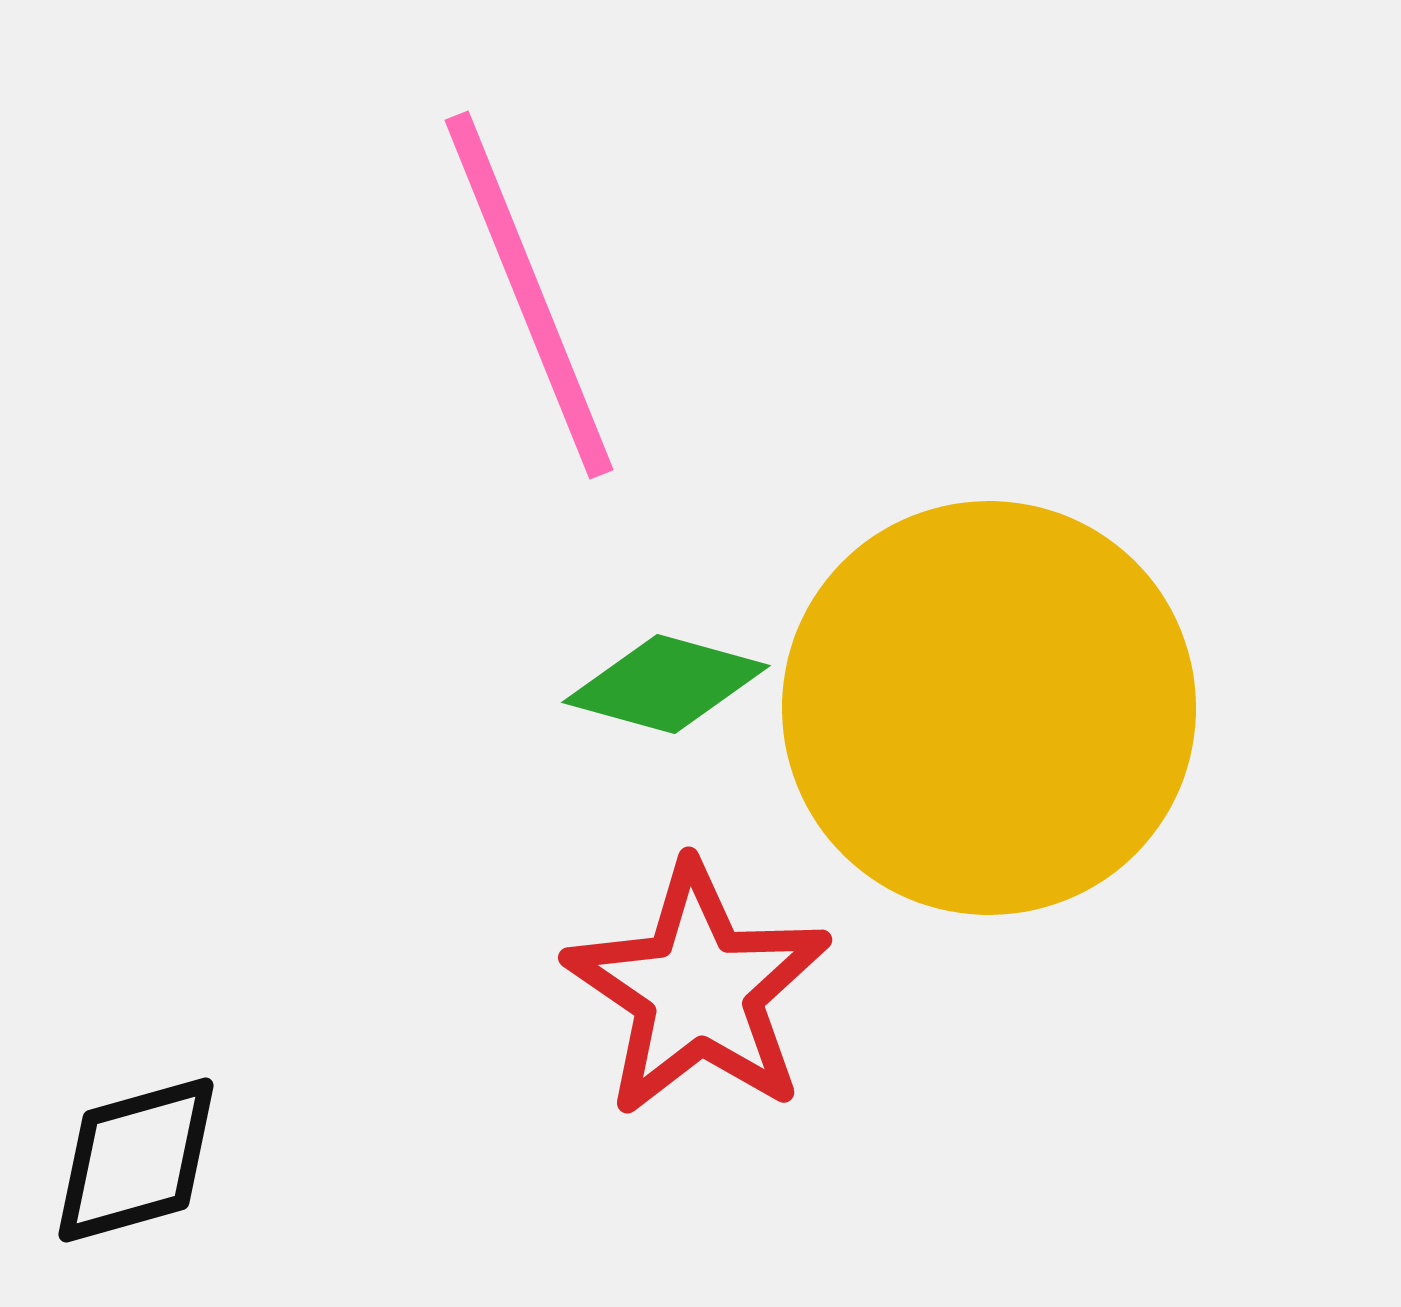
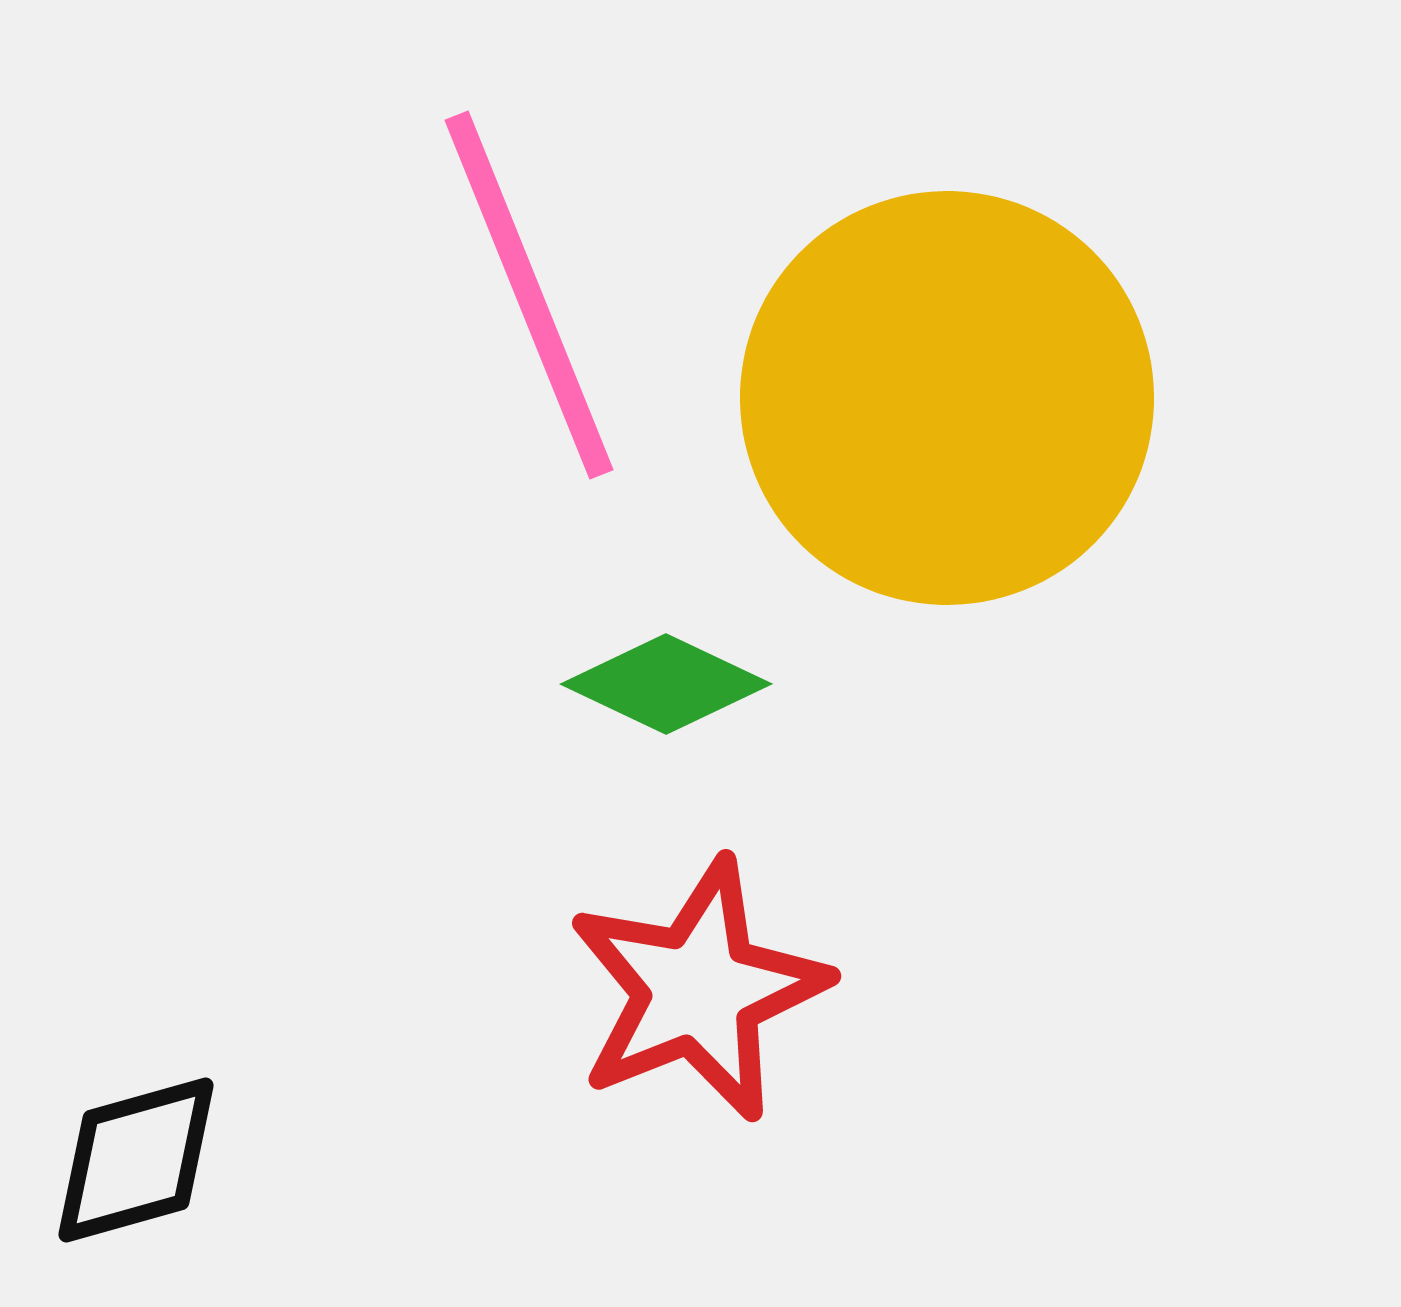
green diamond: rotated 10 degrees clockwise
yellow circle: moved 42 px left, 310 px up
red star: rotated 16 degrees clockwise
